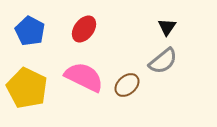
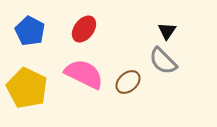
black triangle: moved 4 px down
gray semicircle: rotated 84 degrees clockwise
pink semicircle: moved 3 px up
brown ellipse: moved 1 px right, 3 px up
